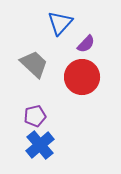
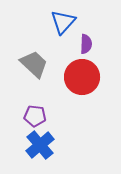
blue triangle: moved 3 px right, 1 px up
purple semicircle: rotated 42 degrees counterclockwise
purple pentagon: rotated 20 degrees clockwise
